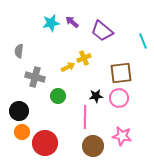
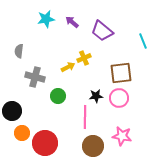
cyan star: moved 5 px left, 4 px up
black circle: moved 7 px left
orange circle: moved 1 px down
